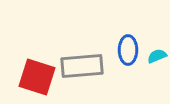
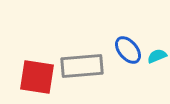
blue ellipse: rotated 40 degrees counterclockwise
red square: rotated 9 degrees counterclockwise
